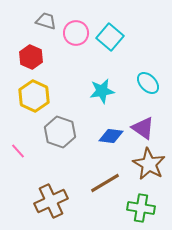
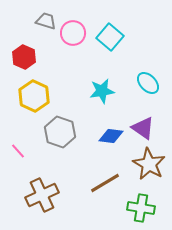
pink circle: moved 3 px left
red hexagon: moved 7 px left
brown cross: moved 9 px left, 6 px up
